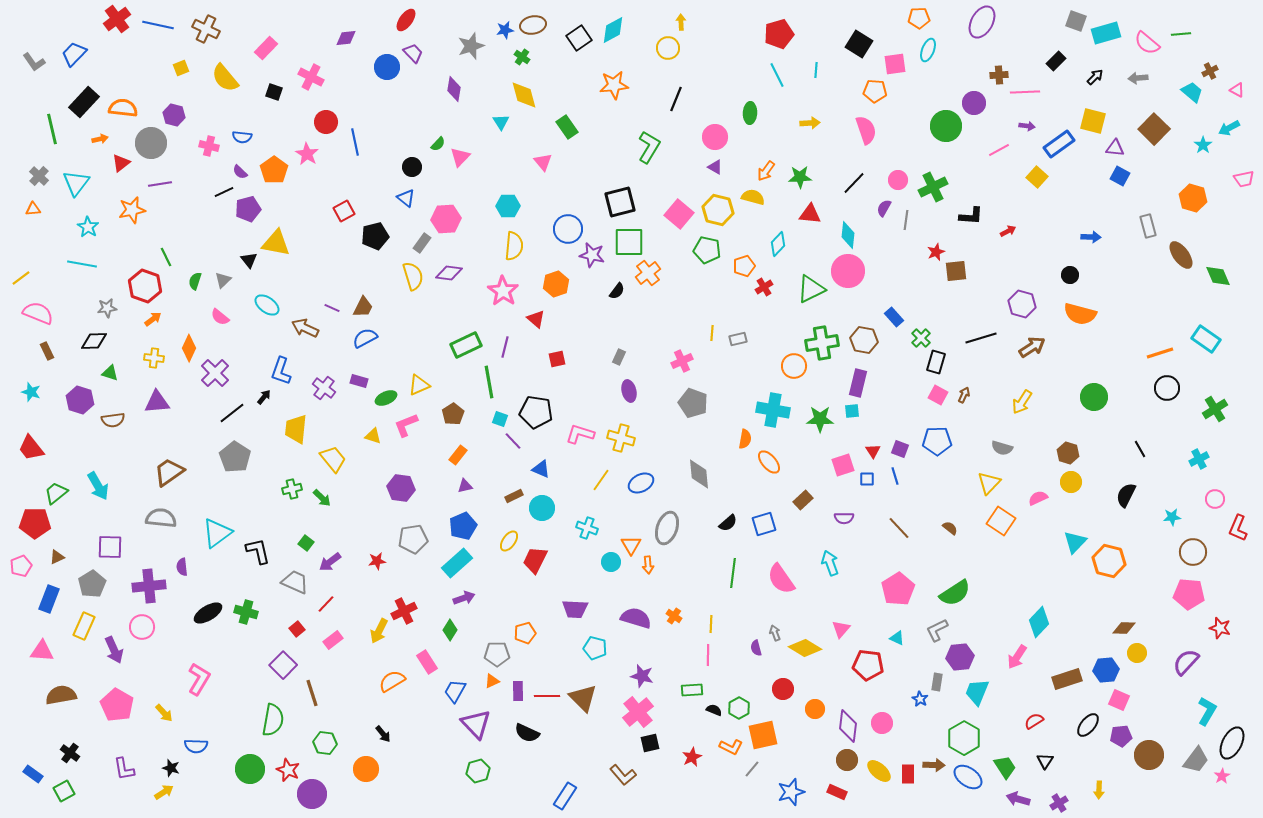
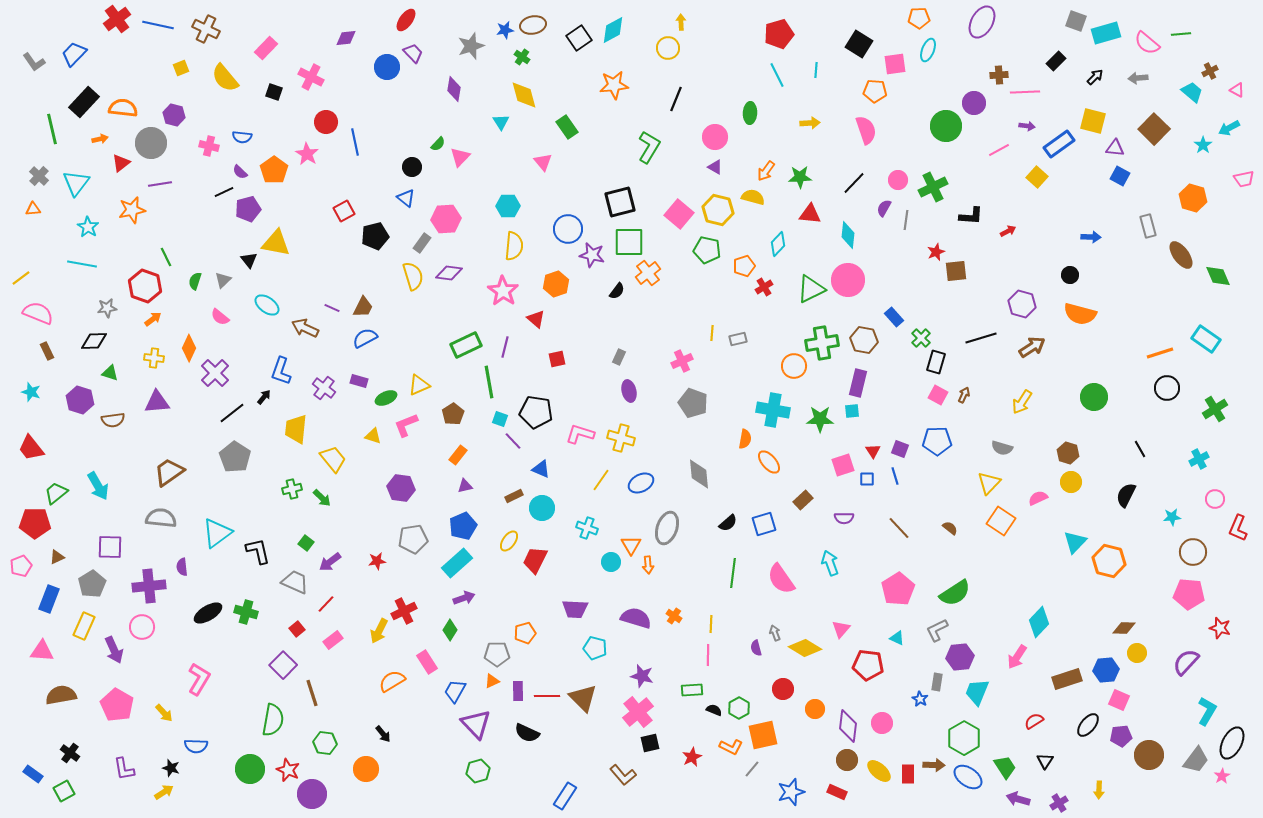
pink circle at (848, 271): moved 9 px down
